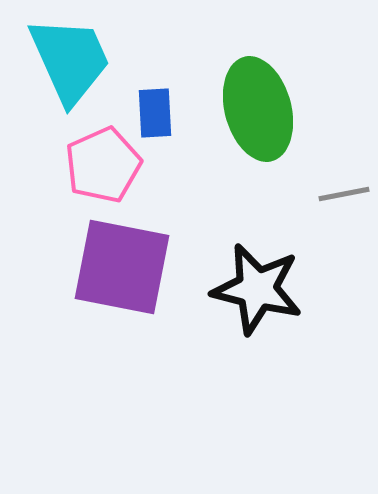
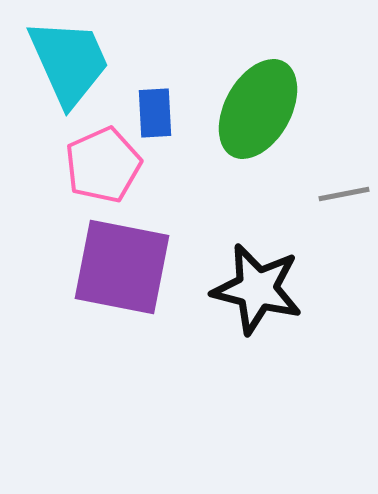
cyan trapezoid: moved 1 px left, 2 px down
green ellipse: rotated 44 degrees clockwise
